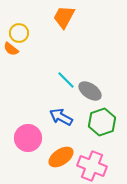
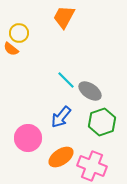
blue arrow: rotated 80 degrees counterclockwise
